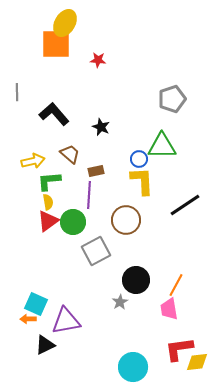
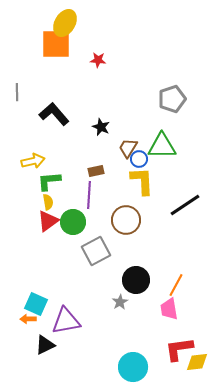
brown trapezoid: moved 58 px right, 6 px up; rotated 100 degrees counterclockwise
